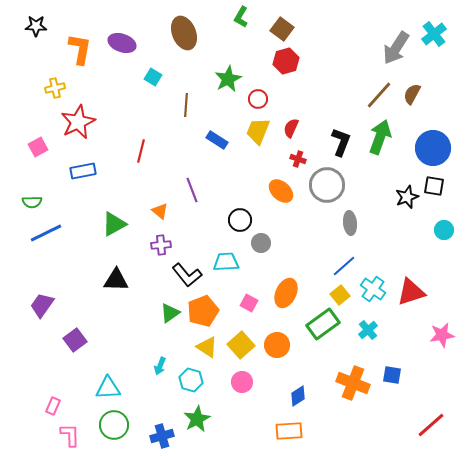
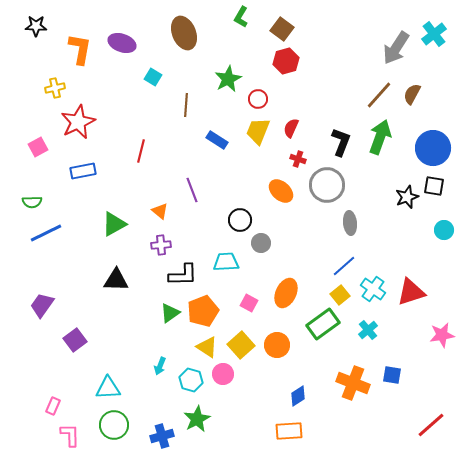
black L-shape at (187, 275): moved 4 px left; rotated 52 degrees counterclockwise
pink circle at (242, 382): moved 19 px left, 8 px up
